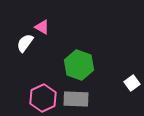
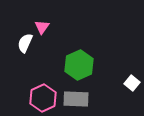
pink triangle: rotated 35 degrees clockwise
white semicircle: rotated 12 degrees counterclockwise
green hexagon: rotated 16 degrees clockwise
white square: rotated 14 degrees counterclockwise
